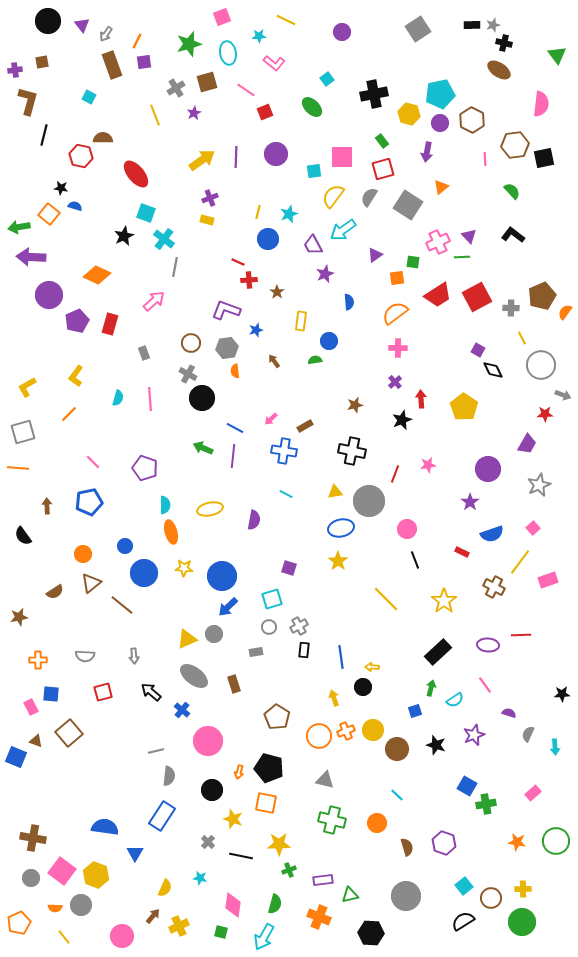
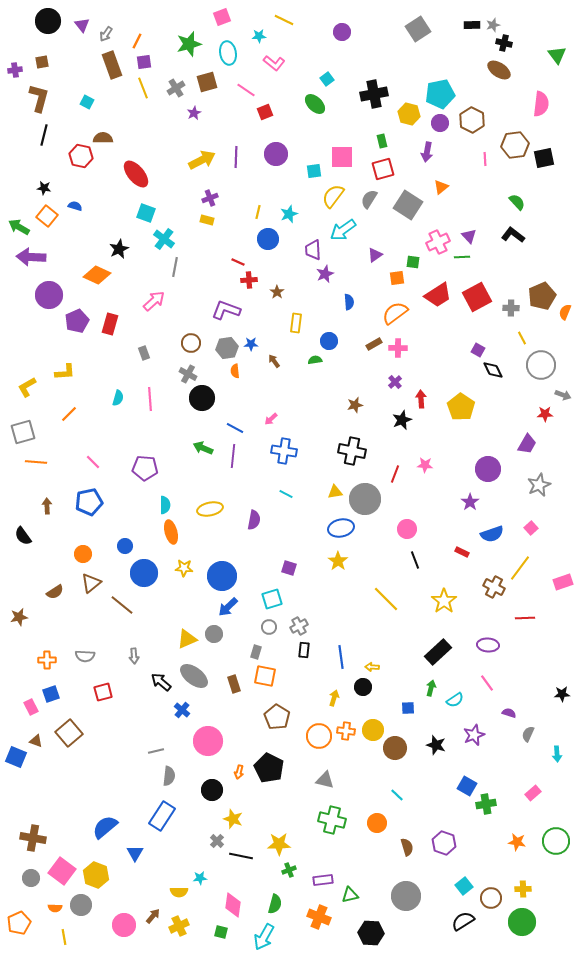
yellow line at (286, 20): moved 2 px left
cyan square at (89, 97): moved 2 px left, 5 px down
brown L-shape at (28, 101): moved 11 px right, 3 px up
green ellipse at (312, 107): moved 3 px right, 3 px up
yellow line at (155, 115): moved 12 px left, 27 px up
green rectangle at (382, 141): rotated 24 degrees clockwise
yellow arrow at (202, 160): rotated 8 degrees clockwise
black star at (61, 188): moved 17 px left
green semicircle at (512, 191): moved 5 px right, 11 px down
gray semicircle at (369, 197): moved 2 px down
orange square at (49, 214): moved 2 px left, 2 px down
green arrow at (19, 227): rotated 40 degrees clockwise
black star at (124, 236): moved 5 px left, 13 px down
purple trapezoid at (313, 245): moved 5 px down; rotated 25 degrees clockwise
orange semicircle at (565, 312): rotated 14 degrees counterclockwise
yellow rectangle at (301, 321): moved 5 px left, 2 px down
blue star at (256, 330): moved 5 px left, 14 px down; rotated 16 degrees clockwise
yellow L-shape at (76, 376): moved 11 px left, 4 px up; rotated 130 degrees counterclockwise
yellow pentagon at (464, 407): moved 3 px left
brown rectangle at (305, 426): moved 69 px right, 82 px up
pink star at (428, 465): moved 3 px left; rotated 14 degrees clockwise
orange line at (18, 468): moved 18 px right, 6 px up
purple pentagon at (145, 468): rotated 15 degrees counterclockwise
gray circle at (369, 501): moved 4 px left, 2 px up
pink square at (533, 528): moved 2 px left
yellow line at (520, 562): moved 6 px down
pink rectangle at (548, 580): moved 15 px right, 2 px down
red line at (521, 635): moved 4 px right, 17 px up
gray rectangle at (256, 652): rotated 64 degrees counterclockwise
orange cross at (38, 660): moved 9 px right
pink line at (485, 685): moved 2 px right, 2 px up
black arrow at (151, 692): moved 10 px right, 10 px up
blue square at (51, 694): rotated 24 degrees counterclockwise
yellow arrow at (334, 698): rotated 35 degrees clockwise
blue square at (415, 711): moved 7 px left, 3 px up; rotated 16 degrees clockwise
orange cross at (346, 731): rotated 30 degrees clockwise
cyan arrow at (555, 747): moved 2 px right, 7 px down
brown circle at (397, 749): moved 2 px left, 1 px up
black pentagon at (269, 768): rotated 12 degrees clockwise
orange square at (266, 803): moved 1 px left, 127 px up
blue semicircle at (105, 827): rotated 48 degrees counterclockwise
gray cross at (208, 842): moved 9 px right, 1 px up
cyan star at (200, 878): rotated 16 degrees counterclockwise
yellow semicircle at (165, 888): moved 14 px right, 4 px down; rotated 66 degrees clockwise
pink circle at (122, 936): moved 2 px right, 11 px up
yellow line at (64, 937): rotated 28 degrees clockwise
